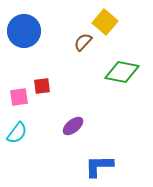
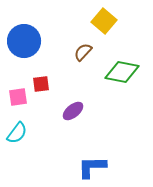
yellow square: moved 1 px left, 1 px up
blue circle: moved 10 px down
brown semicircle: moved 10 px down
red square: moved 1 px left, 2 px up
pink square: moved 1 px left
purple ellipse: moved 15 px up
blue L-shape: moved 7 px left, 1 px down
